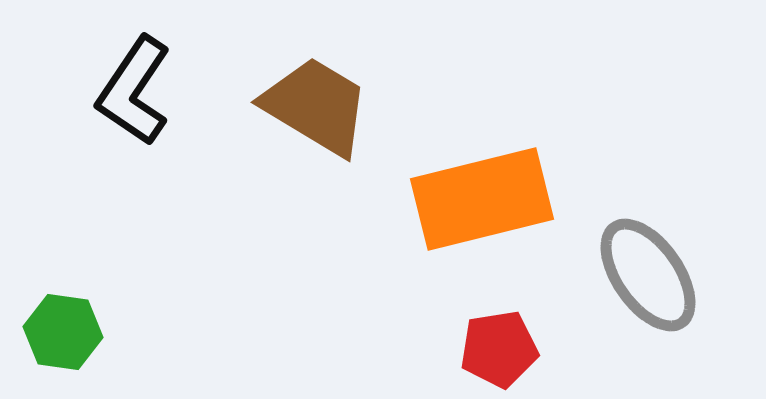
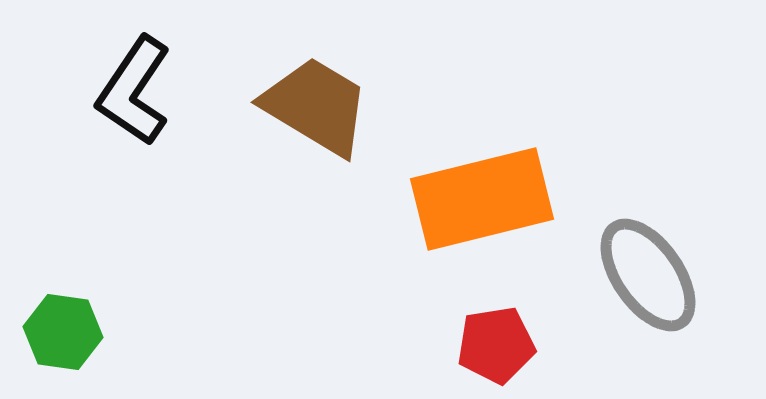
red pentagon: moved 3 px left, 4 px up
